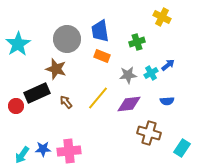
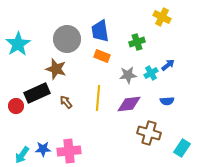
yellow line: rotated 35 degrees counterclockwise
